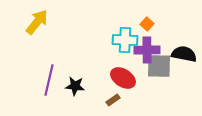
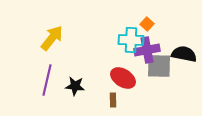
yellow arrow: moved 15 px right, 16 px down
cyan cross: moved 6 px right
purple cross: rotated 10 degrees counterclockwise
purple line: moved 2 px left
brown rectangle: rotated 56 degrees counterclockwise
